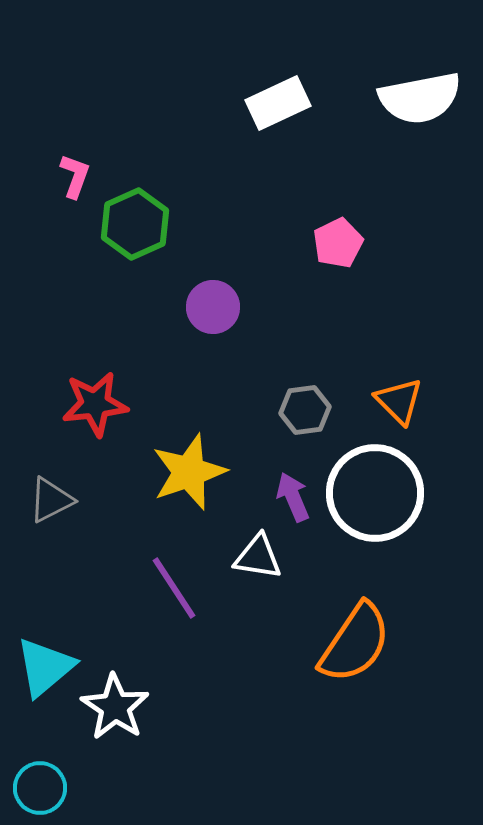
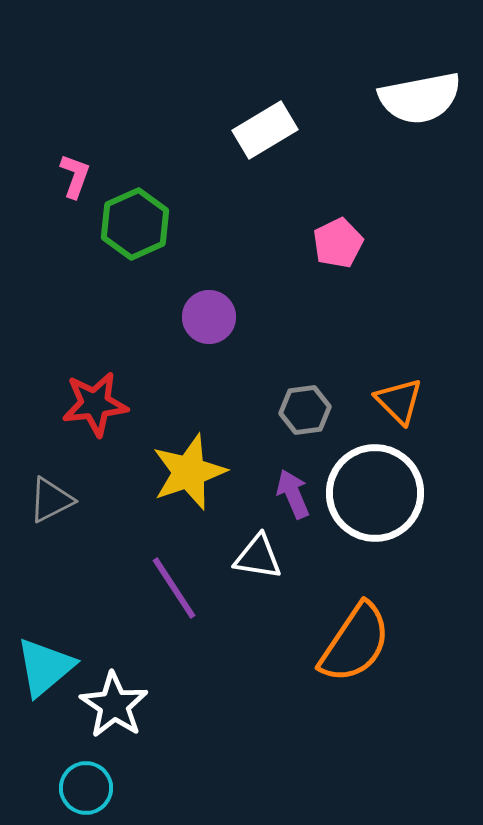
white rectangle: moved 13 px left, 27 px down; rotated 6 degrees counterclockwise
purple circle: moved 4 px left, 10 px down
purple arrow: moved 3 px up
white star: moved 1 px left, 2 px up
cyan circle: moved 46 px right
